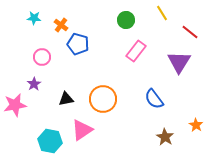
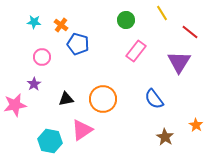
cyan star: moved 4 px down
